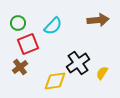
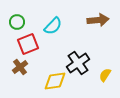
green circle: moved 1 px left, 1 px up
yellow semicircle: moved 3 px right, 2 px down
